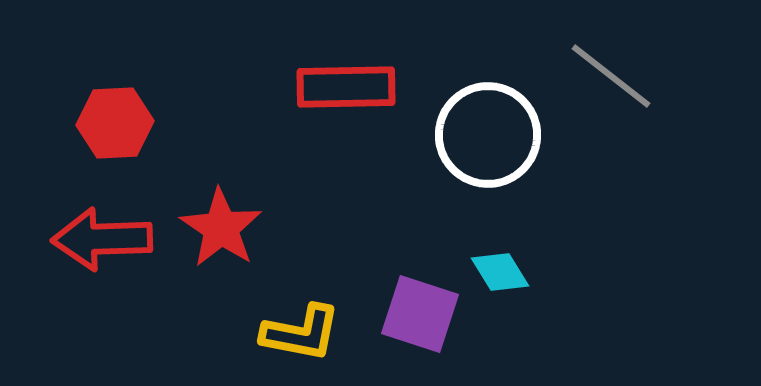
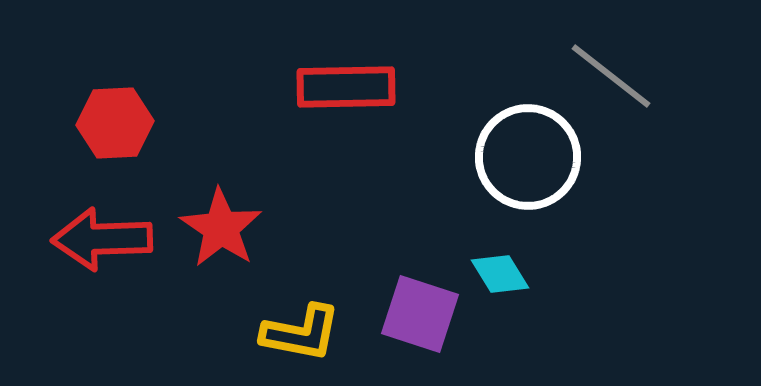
white circle: moved 40 px right, 22 px down
cyan diamond: moved 2 px down
